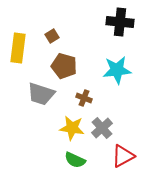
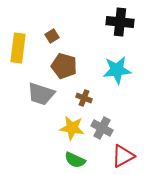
gray cross: rotated 20 degrees counterclockwise
